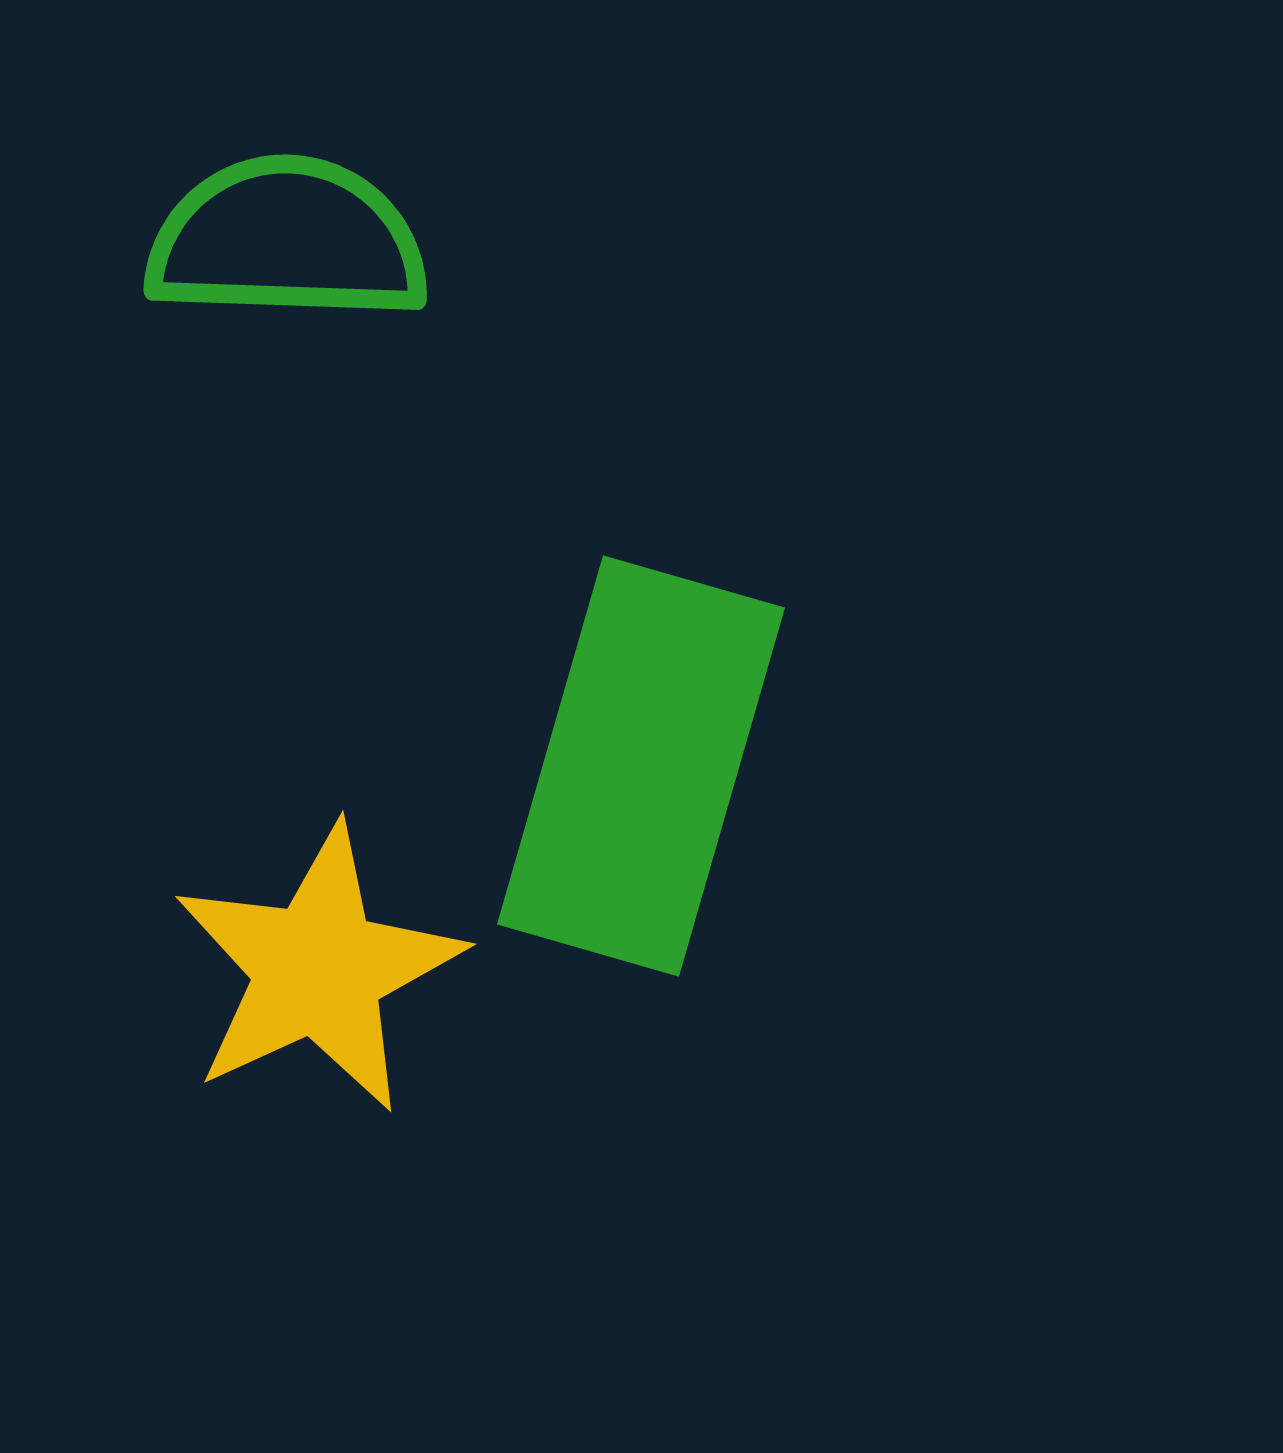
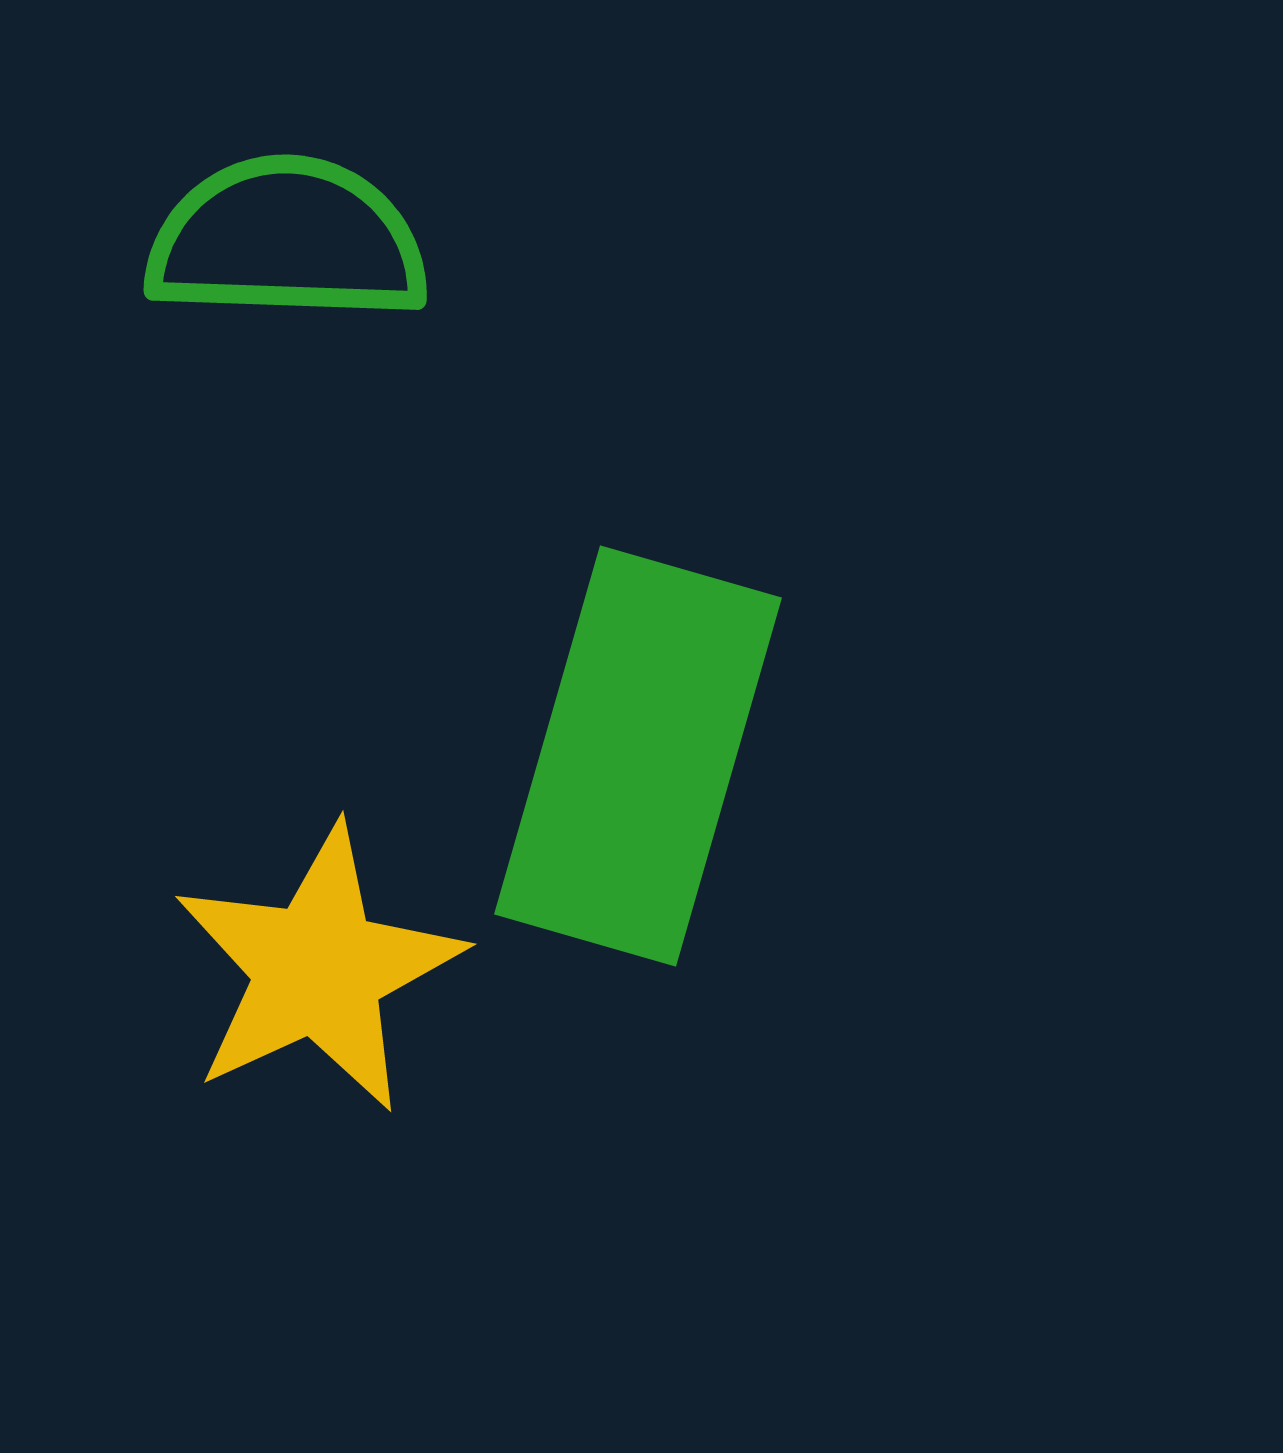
green rectangle: moved 3 px left, 10 px up
